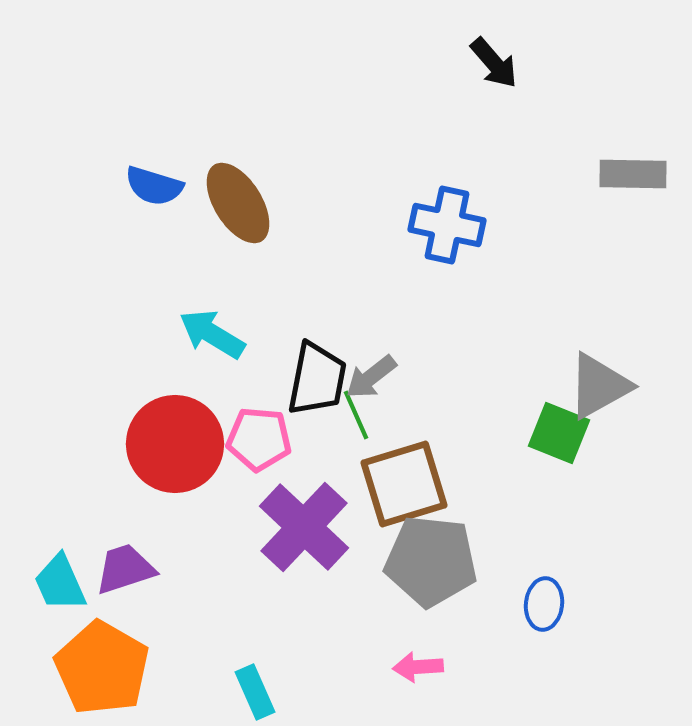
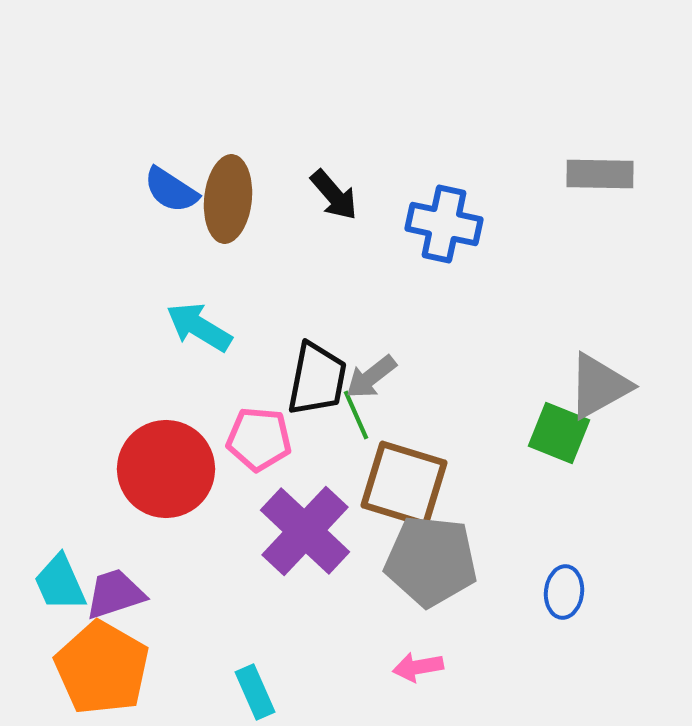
black arrow: moved 160 px left, 132 px down
gray rectangle: moved 33 px left
blue semicircle: moved 17 px right, 4 px down; rotated 16 degrees clockwise
brown ellipse: moved 10 px left, 4 px up; rotated 38 degrees clockwise
blue cross: moved 3 px left, 1 px up
cyan arrow: moved 13 px left, 7 px up
red circle: moved 9 px left, 25 px down
brown square: rotated 34 degrees clockwise
purple cross: moved 1 px right, 4 px down
purple trapezoid: moved 10 px left, 25 px down
blue ellipse: moved 20 px right, 12 px up
pink arrow: rotated 6 degrees counterclockwise
